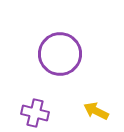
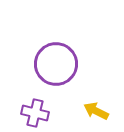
purple circle: moved 4 px left, 10 px down
